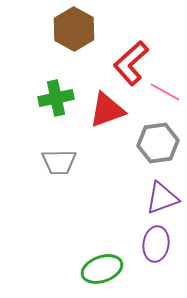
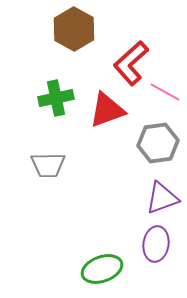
gray trapezoid: moved 11 px left, 3 px down
